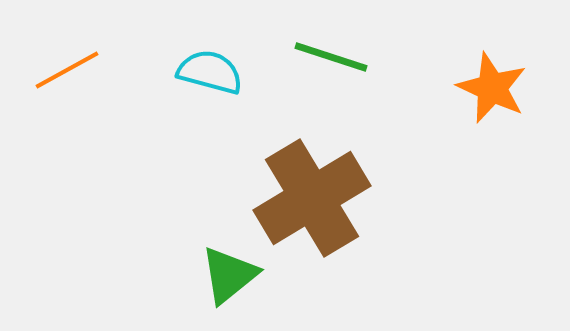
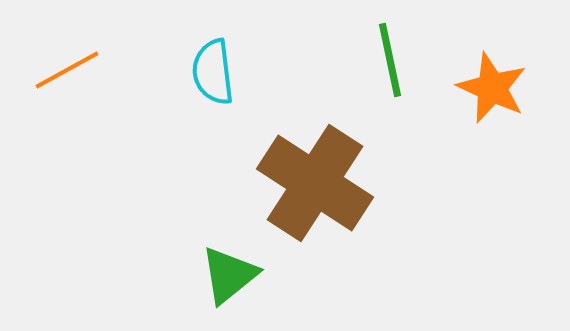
green line: moved 59 px right, 3 px down; rotated 60 degrees clockwise
cyan semicircle: moved 3 px right; rotated 112 degrees counterclockwise
brown cross: moved 3 px right, 15 px up; rotated 26 degrees counterclockwise
